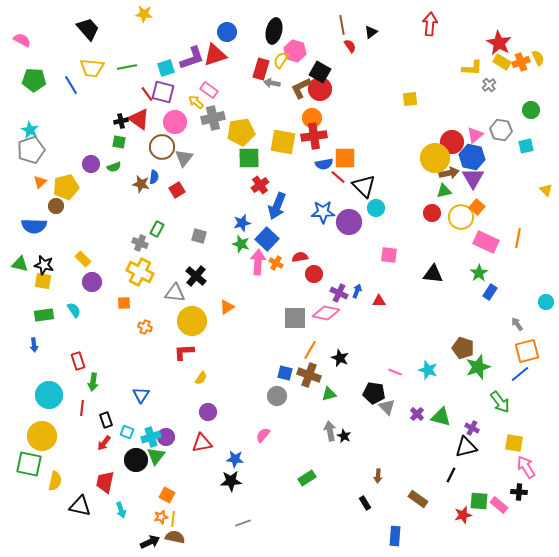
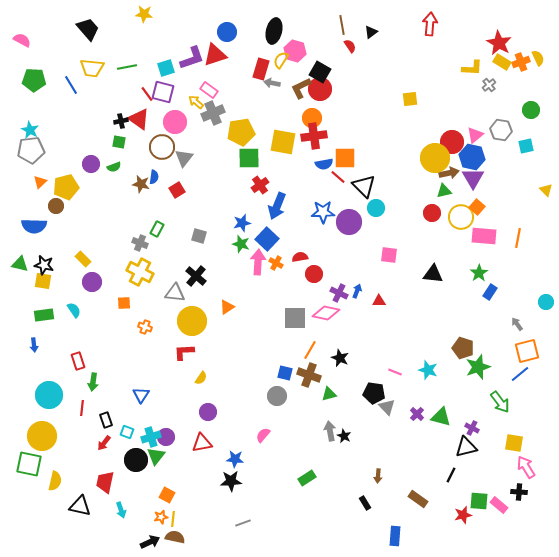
gray cross at (213, 118): moved 5 px up; rotated 10 degrees counterclockwise
gray pentagon at (31, 150): rotated 12 degrees clockwise
pink rectangle at (486, 242): moved 2 px left, 6 px up; rotated 20 degrees counterclockwise
